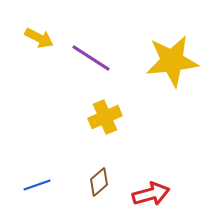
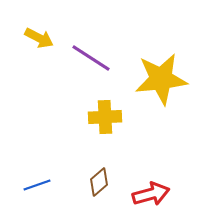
yellow star: moved 11 px left, 18 px down
yellow cross: rotated 20 degrees clockwise
